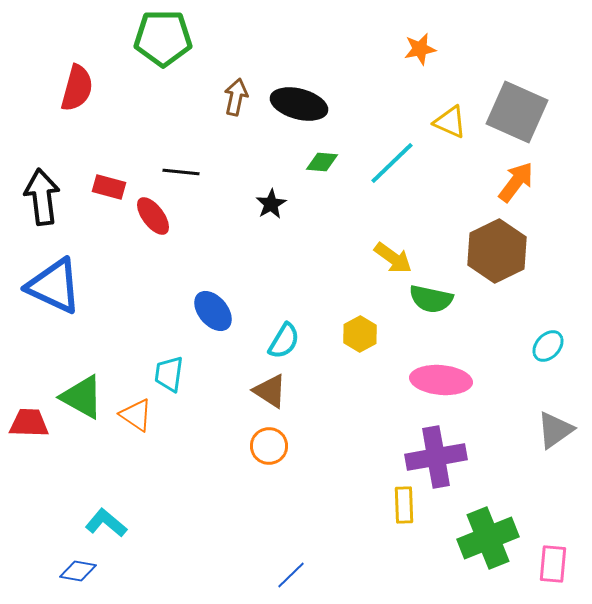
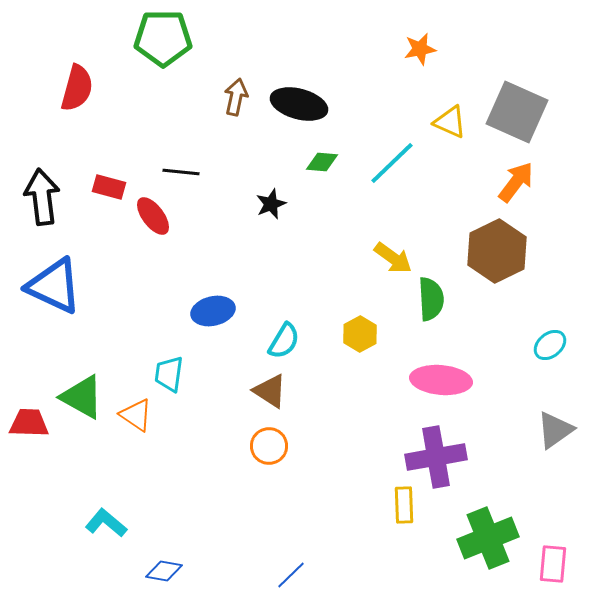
black star: rotated 8 degrees clockwise
green semicircle: rotated 105 degrees counterclockwise
blue ellipse: rotated 63 degrees counterclockwise
cyan ellipse: moved 2 px right, 1 px up; rotated 8 degrees clockwise
blue diamond: moved 86 px right
